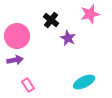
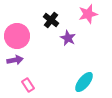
pink star: moved 2 px left
cyan ellipse: rotated 25 degrees counterclockwise
